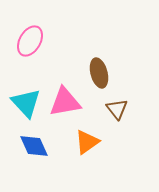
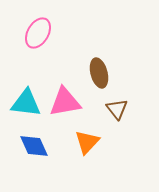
pink ellipse: moved 8 px right, 8 px up
cyan triangle: rotated 40 degrees counterclockwise
orange triangle: rotated 12 degrees counterclockwise
